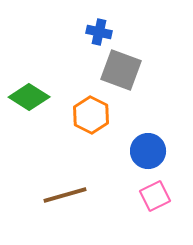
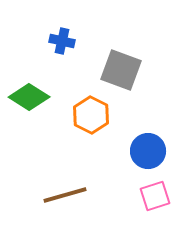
blue cross: moved 37 px left, 9 px down
pink square: rotated 8 degrees clockwise
